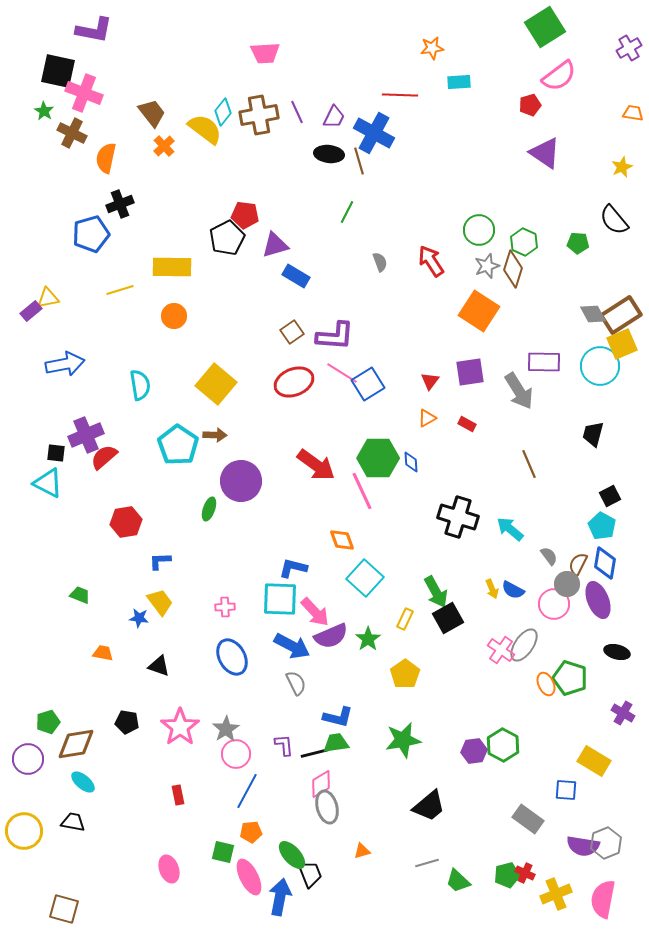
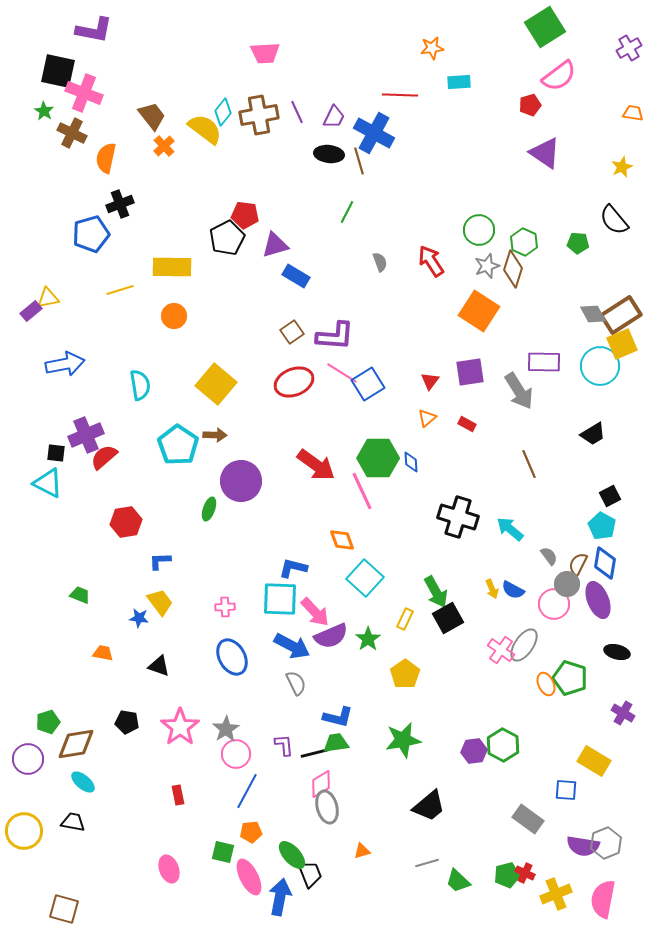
brown trapezoid at (152, 113): moved 3 px down
orange triangle at (427, 418): rotated 12 degrees counterclockwise
black trapezoid at (593, 434): rotated 136 degrees counterclockwise
